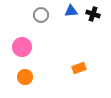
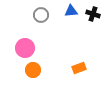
pink circle: moved 3 px right, 1 px down
orange circle: moved 8 px right, 7 px up
